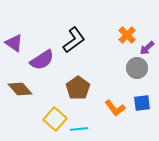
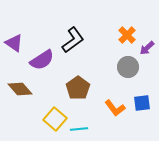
black L-shape: moved 1 px left
gray circle: moved 9 px left, 1 px up
